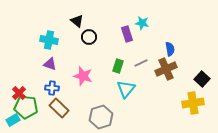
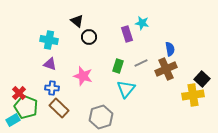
yellow cross: moved 8 px up
green pentagon: rotated 15 degrees clockwise
